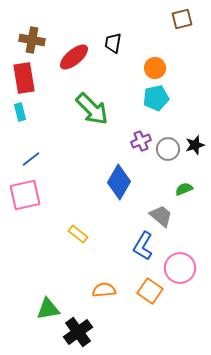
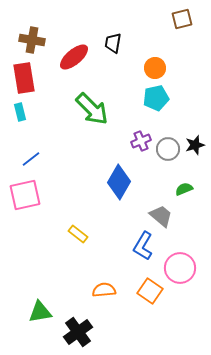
green triangle: moved 8 px left, 3 px down
